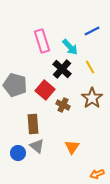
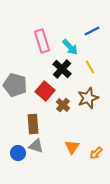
red square: moved 1 px down
brown star: moved 4 px left; rotated 15 degrees clockwise
brown cross: rotated 16 degrees clockwise
gray triangle: moved 1 px left; rotated 21 degrees counterclockwise
orange arrow: moved 1 px left, 21 px up; rotated 24 degrees counterclockwise
